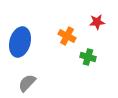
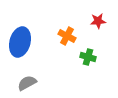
red star: moved 1 px right, 1 px up
gray semicircle: rotated 18 degrees clockwise
